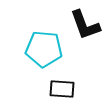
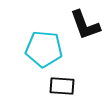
black rectangle: moved 3 px up
